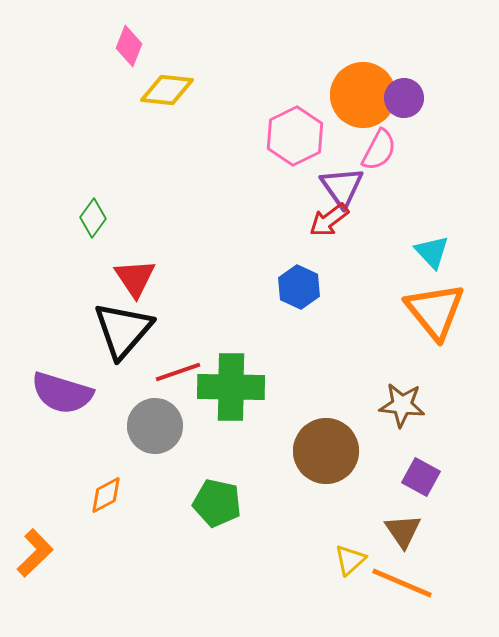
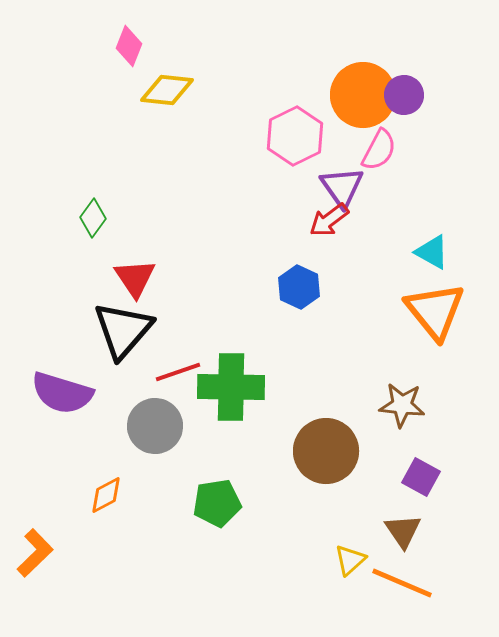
purple circle: moved 3 px up
cyan triangle: rotated 18 degrees counterclockwise
green pentagon: rotated 21 degrees counterclockwise
